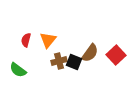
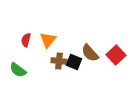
brown semicircle: rotated 102 degrees clockwise
brown cross: rotated 21 degrees clockwise
